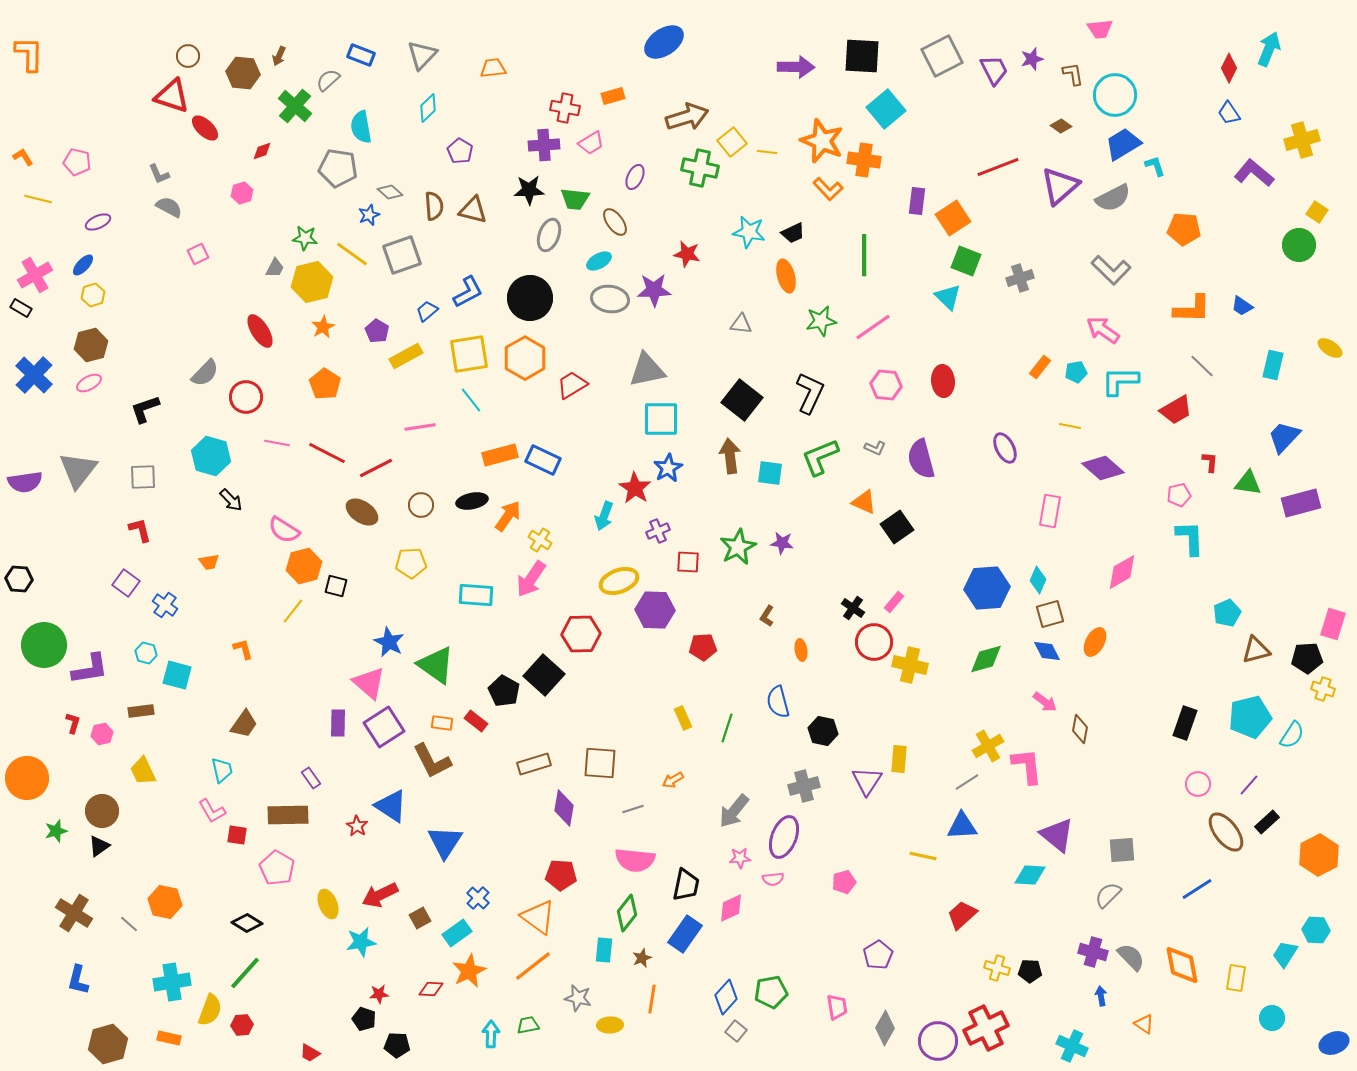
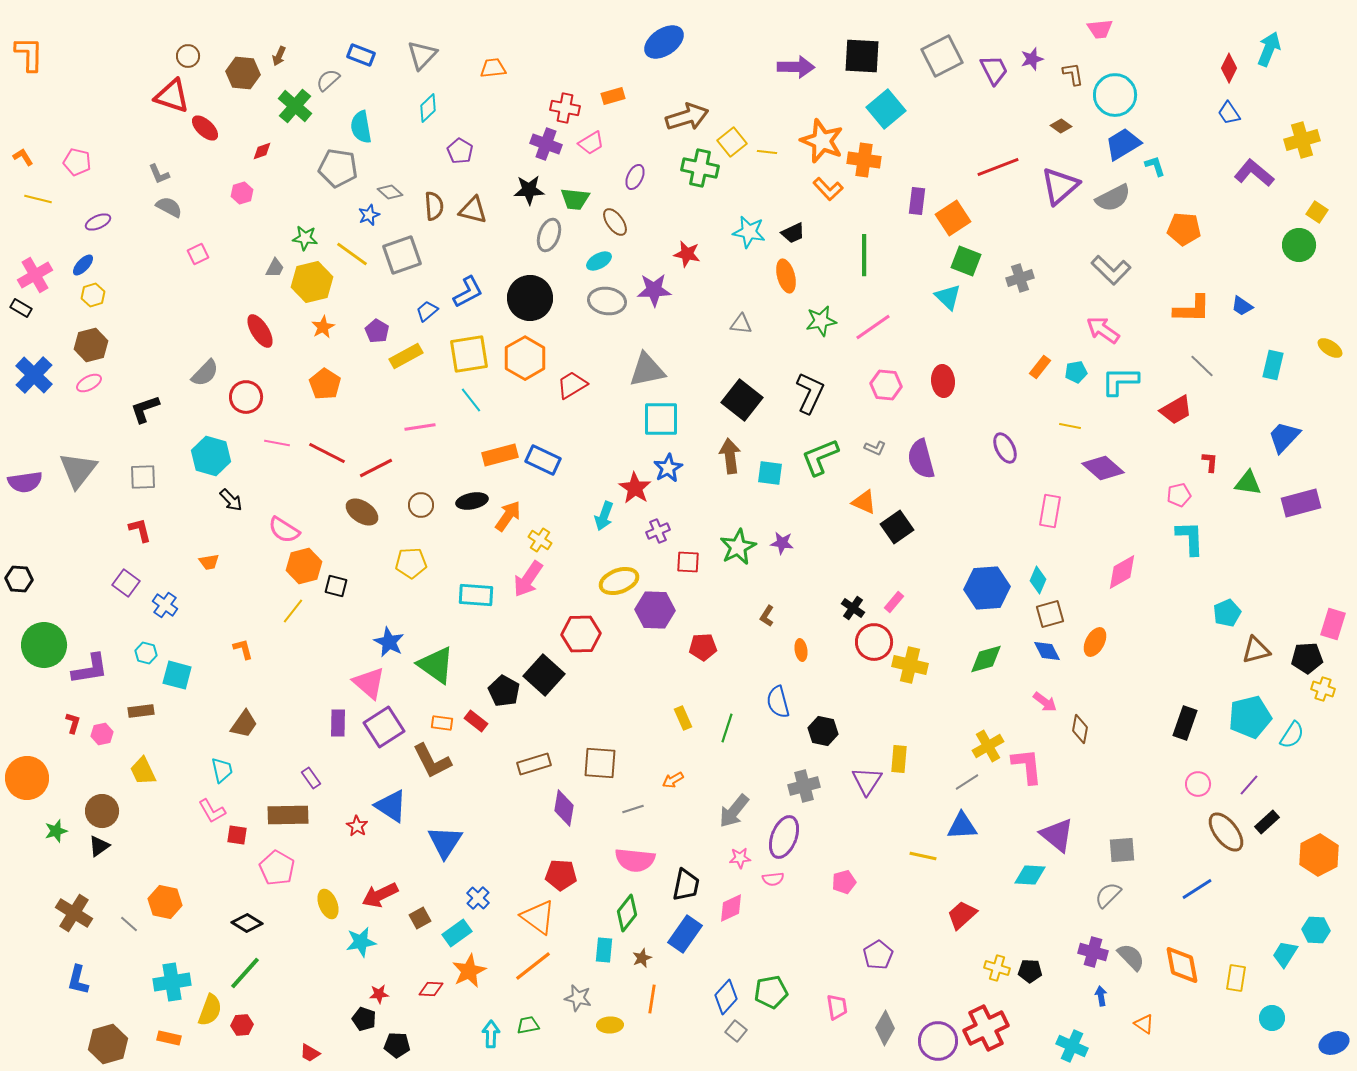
purple cross at (544, 145): moved 2 px right, 1 px up; rotated 24 degrees clockwise
gray ellipse at (610, 299): moved 3 px left, 2 px down
pink arrow at (531, 579): moved 3 px left
